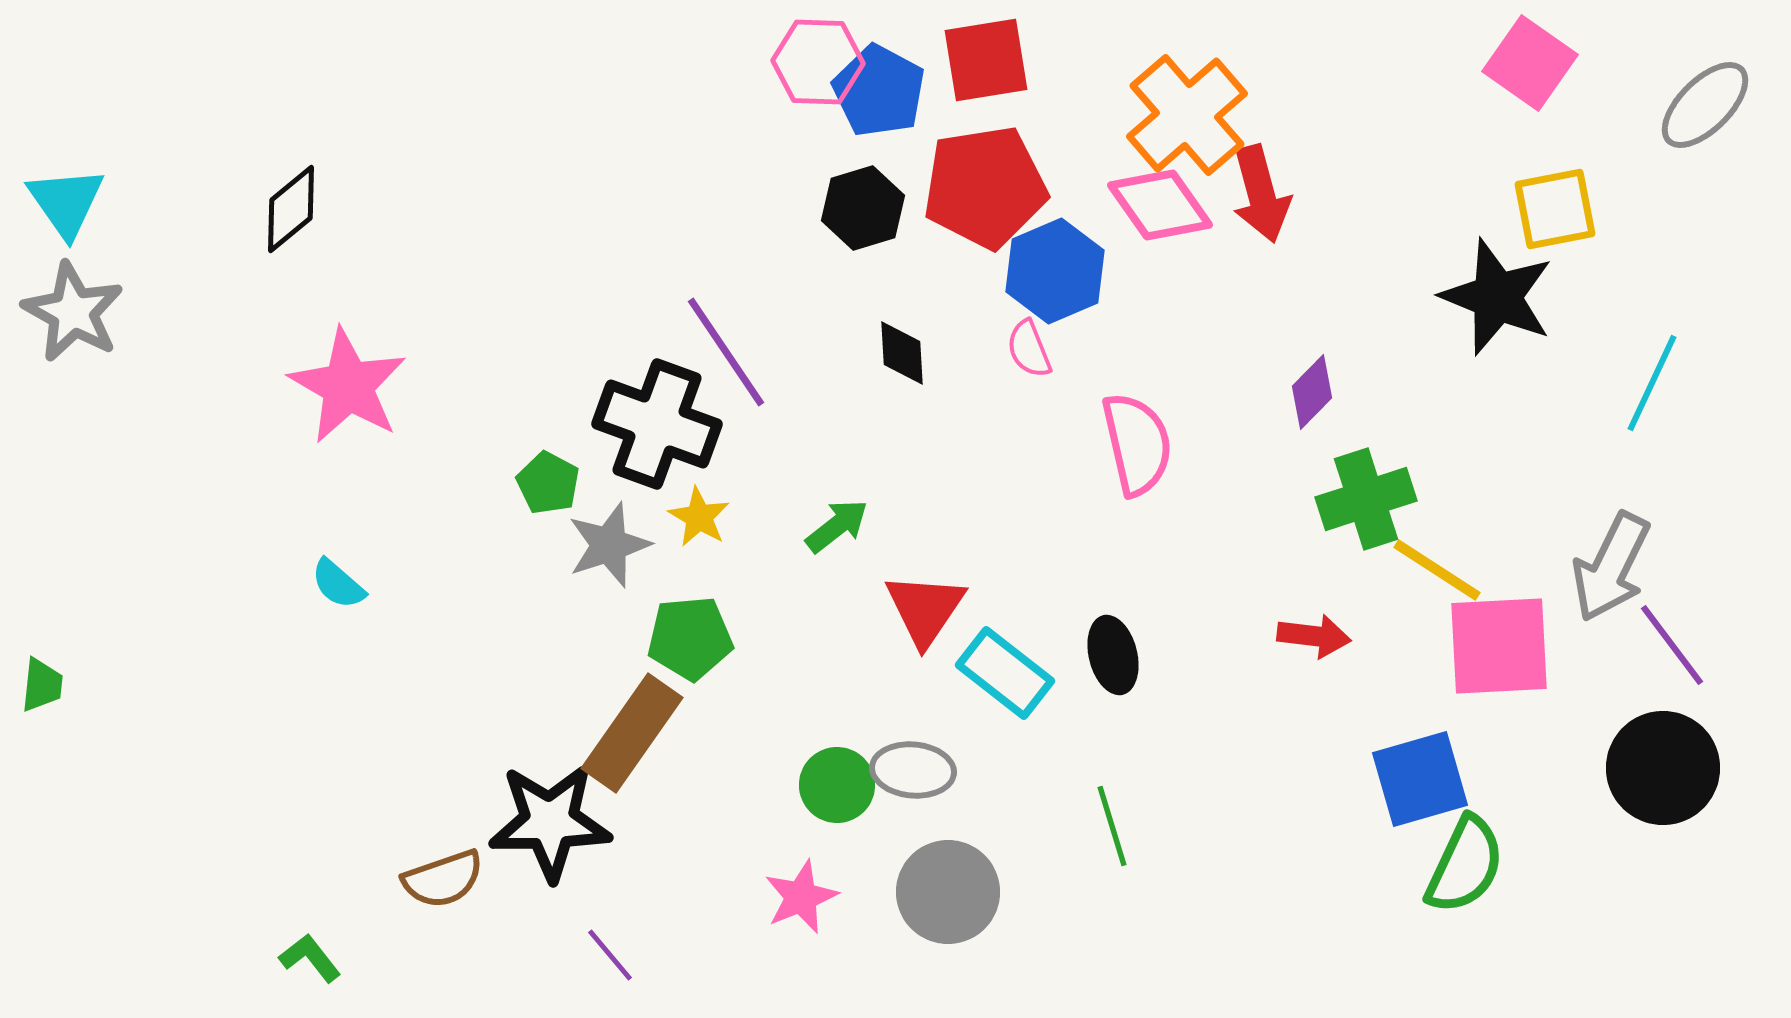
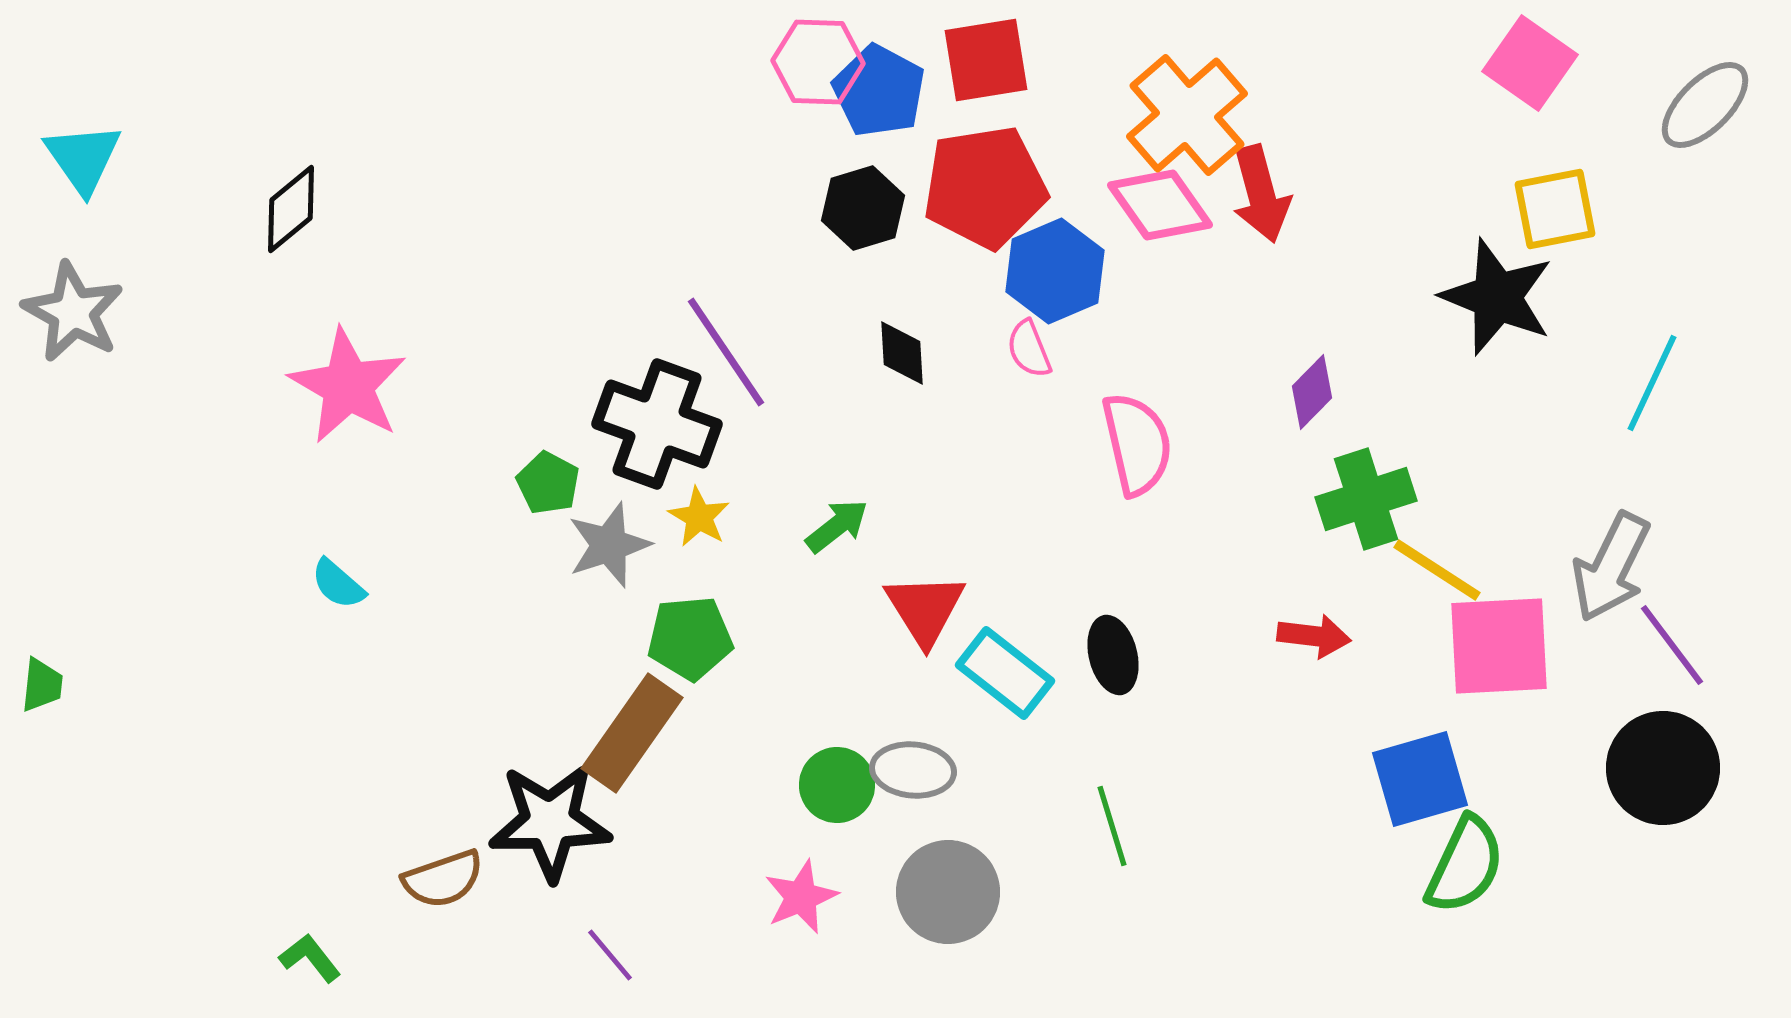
cyan triangle at (66, 202): moved 17 px right, 44 px up
red triangle at (925, 609): rotated 6 degrees counterclockwise
